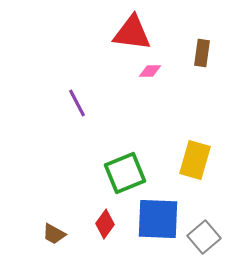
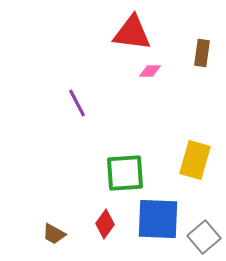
green square: rotated 18 degrees clockwise
